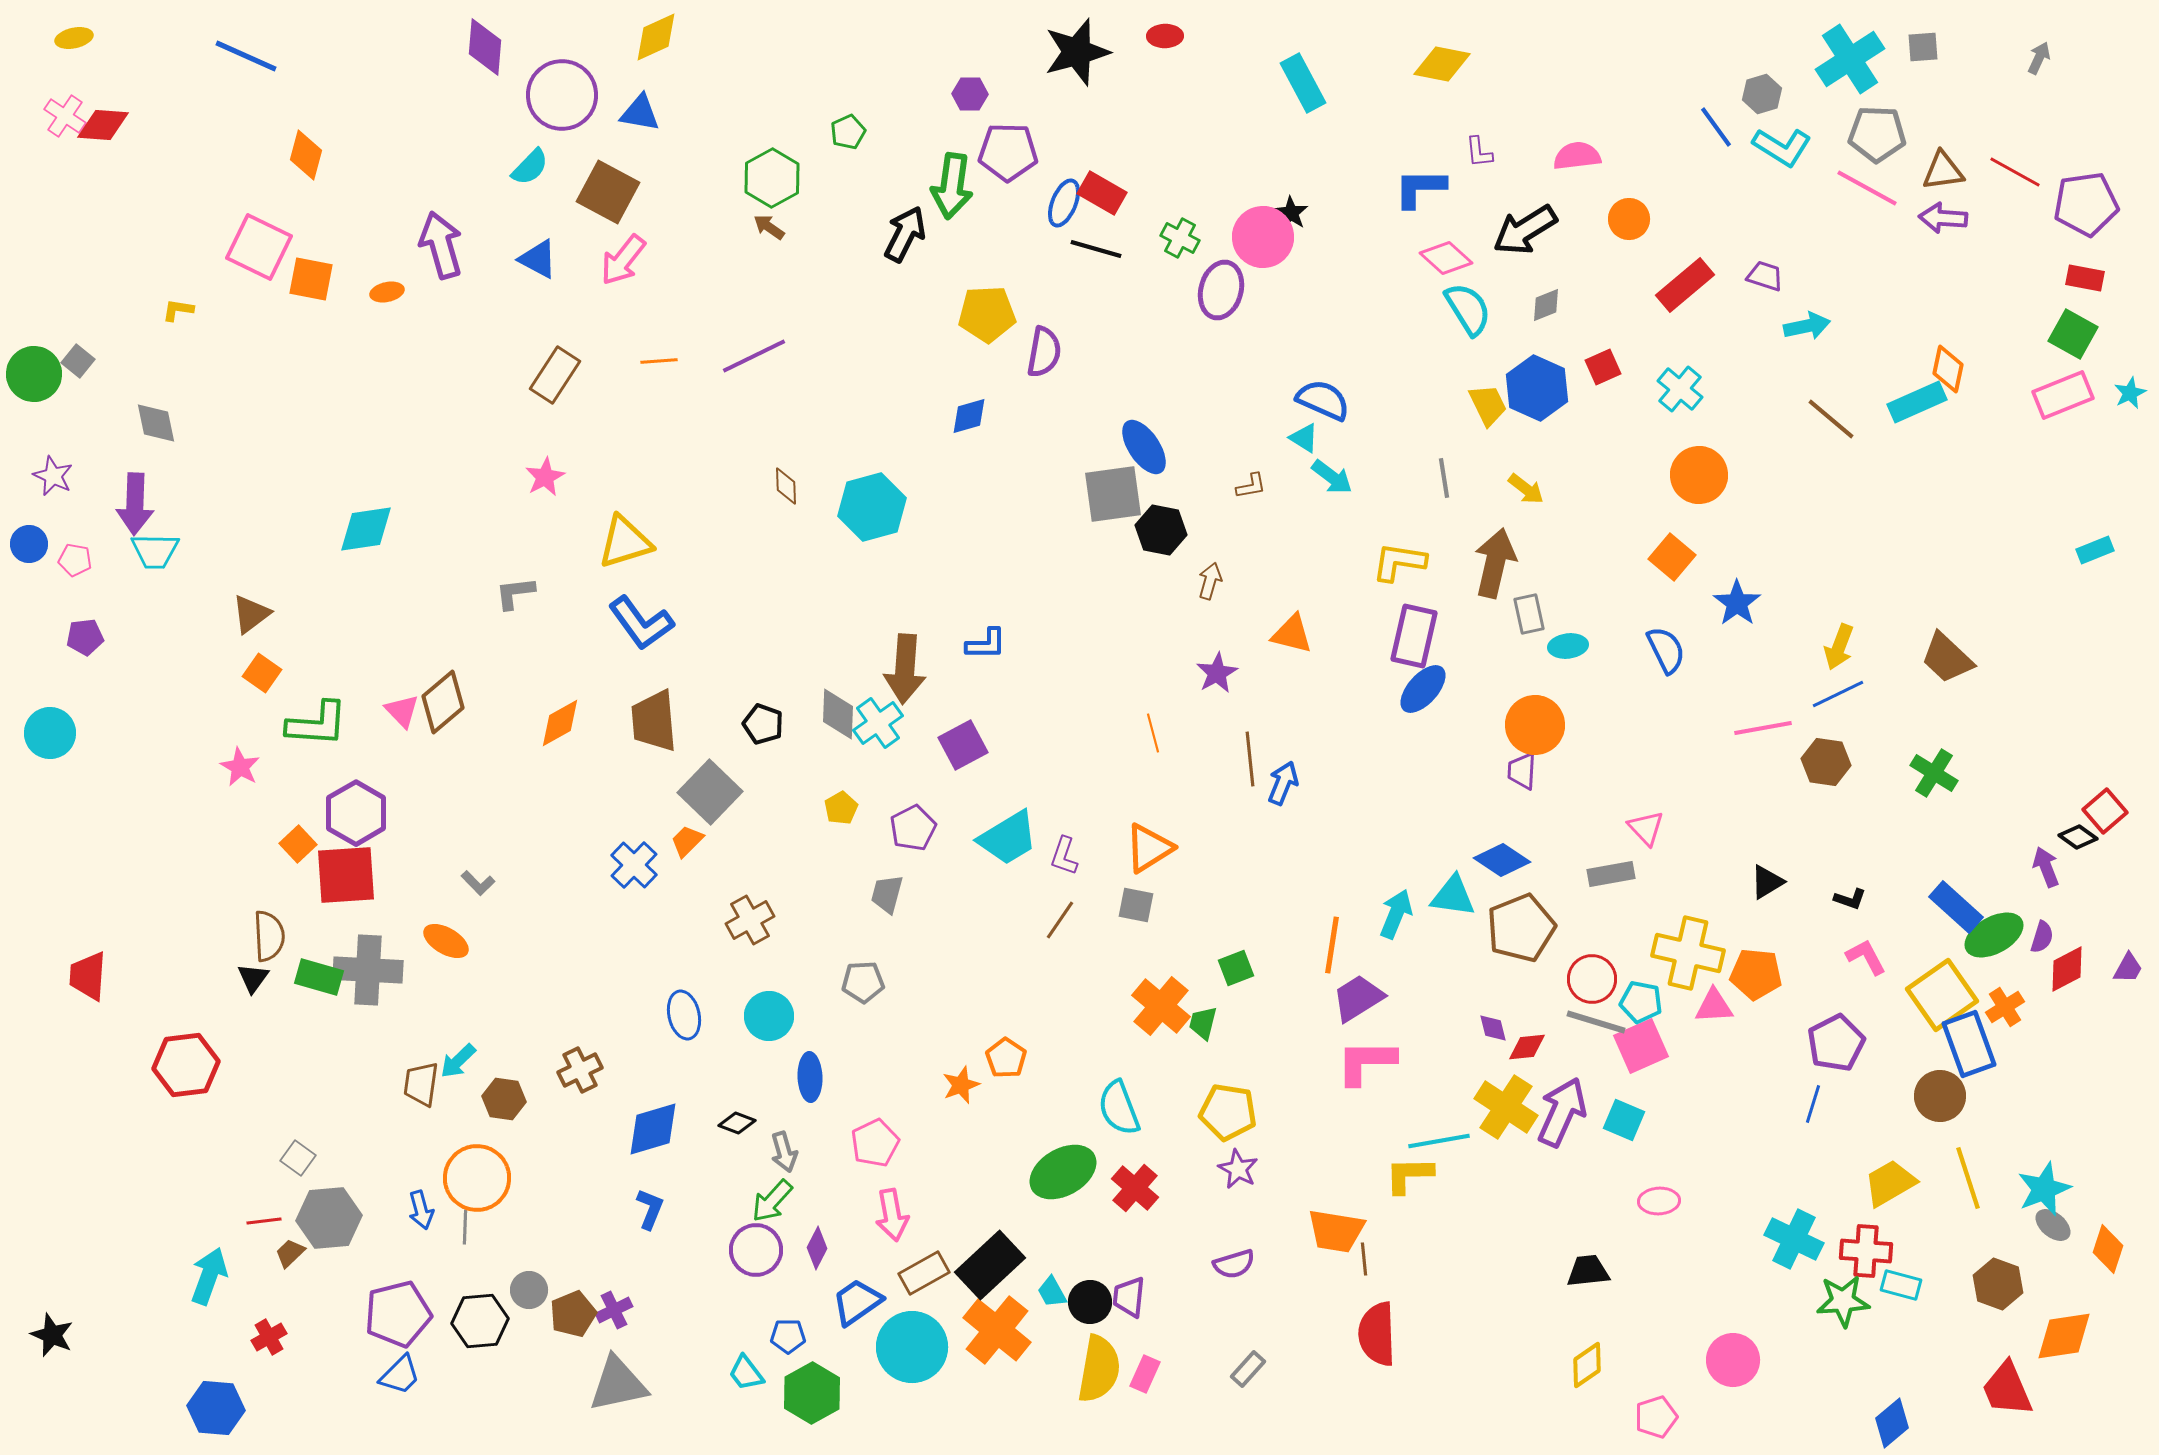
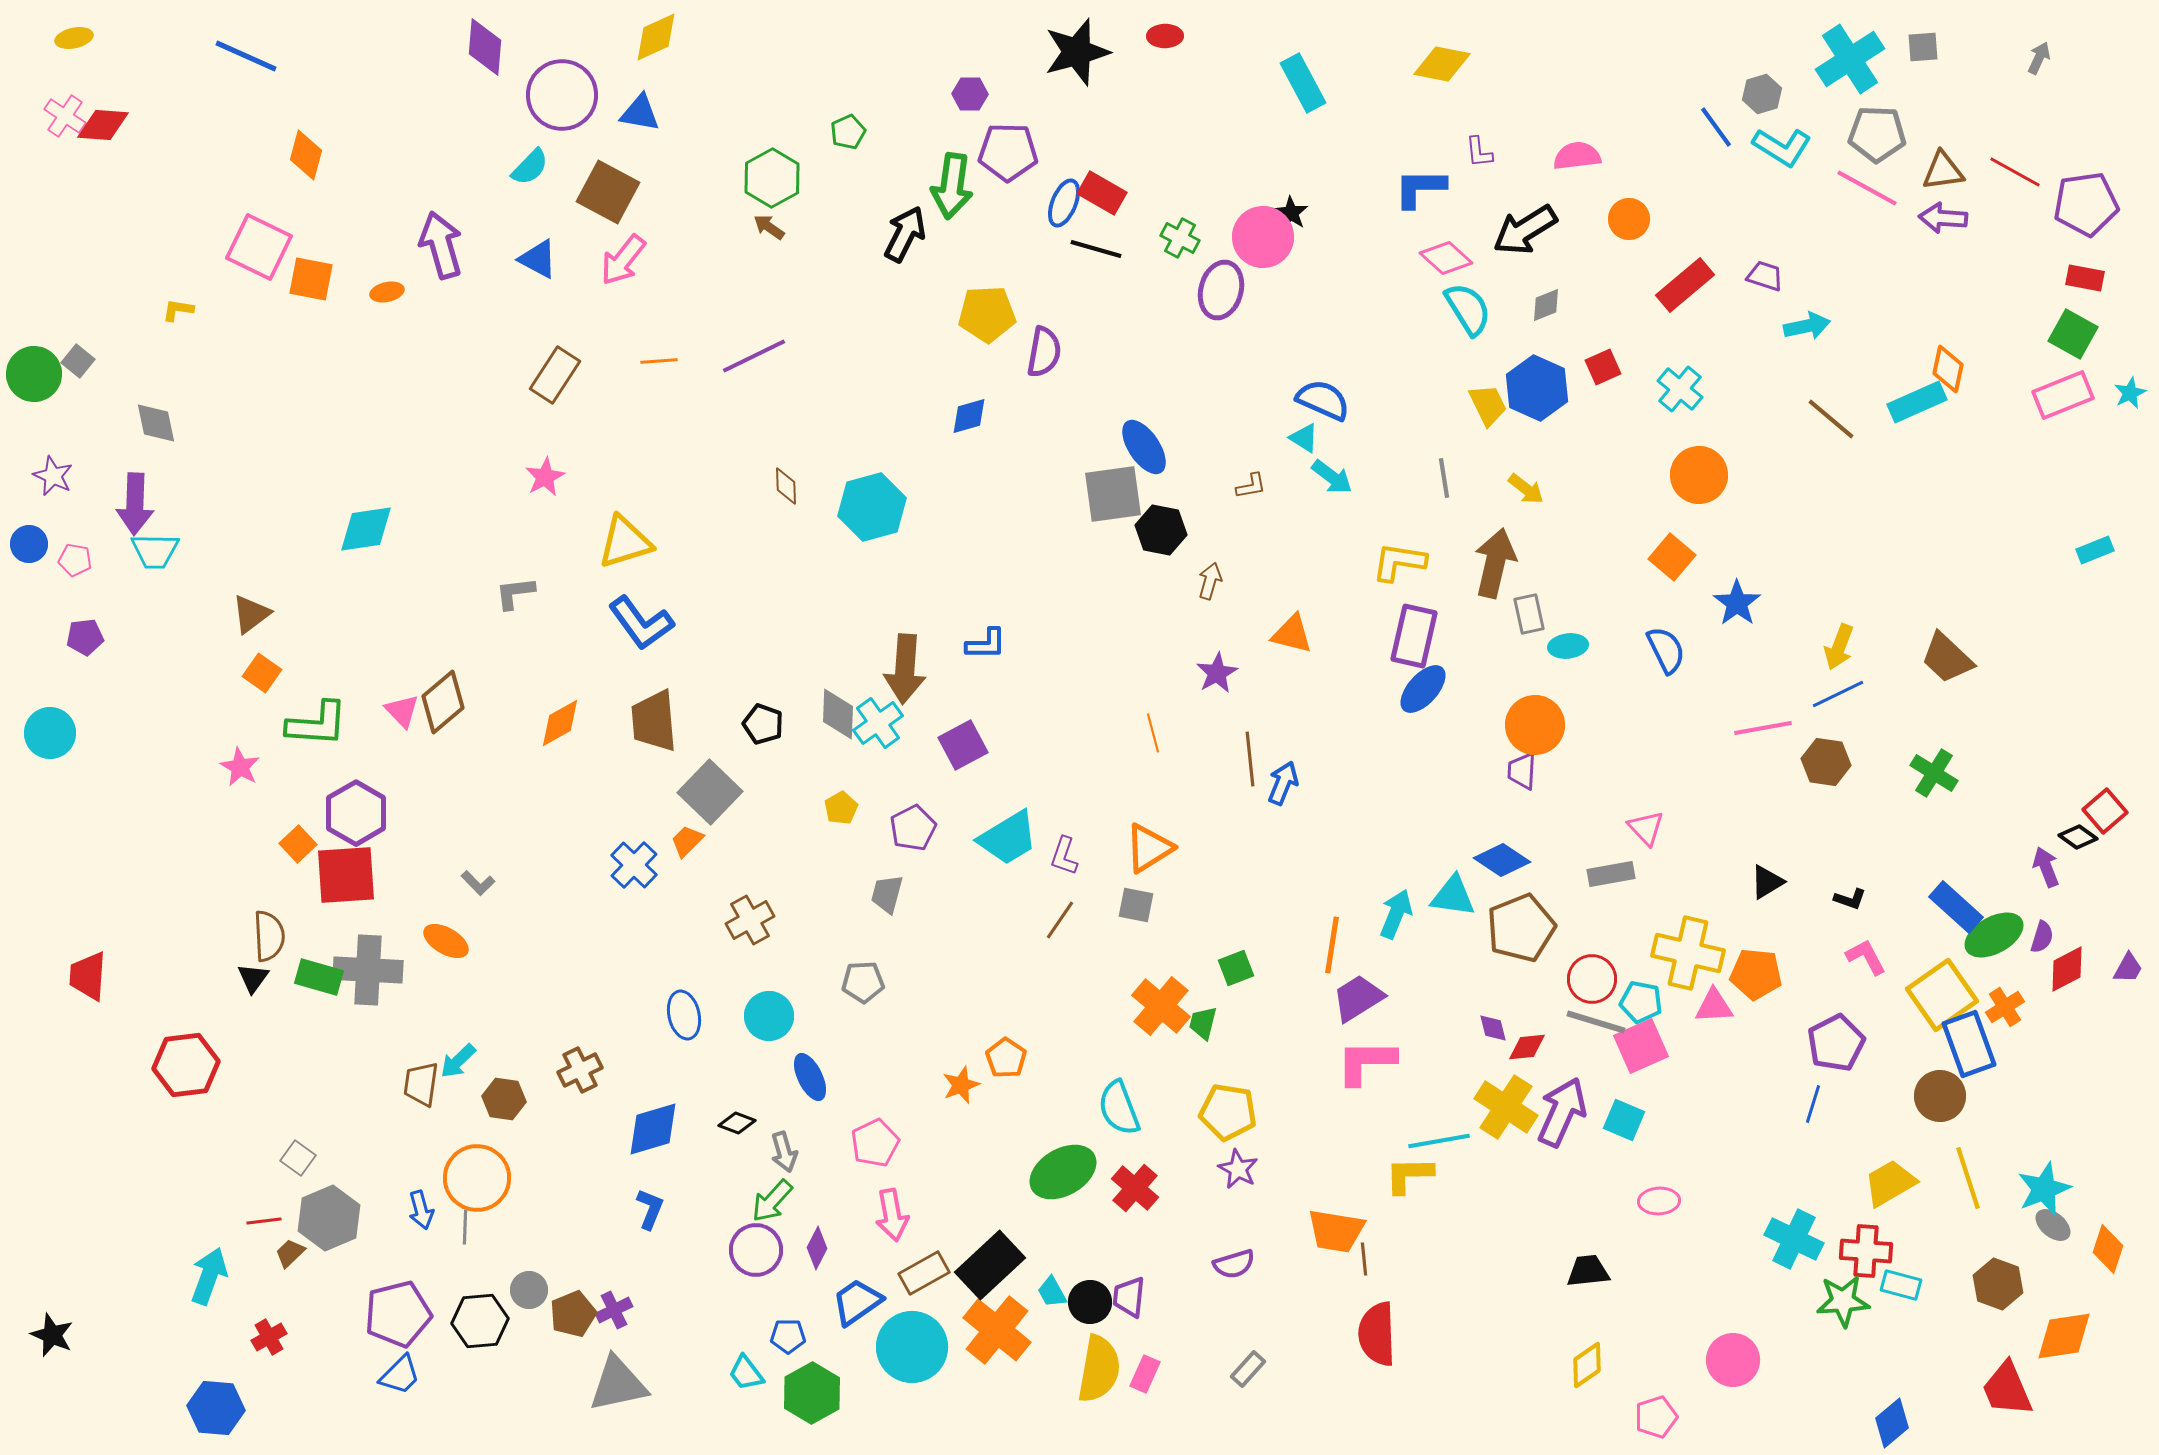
blue ellipse at (810, 1077): rotated 24 degrees counterclockwise
gray hexagon at (329, 1218): rotated 18 degrees counterclockwise
